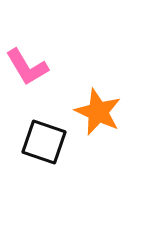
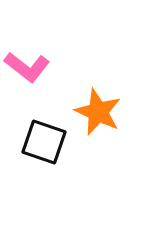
pink L-shape: rotated 21 degrees counterclockwise
